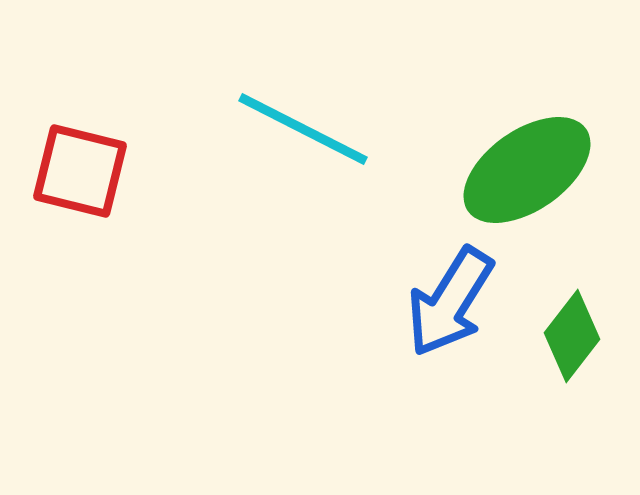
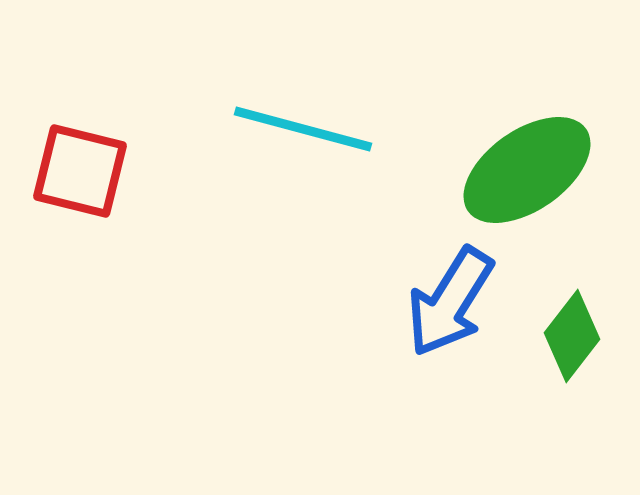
cyan line: rotated 12 degrees counterclockwise
